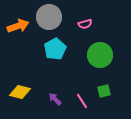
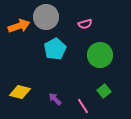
gray circle: moved 3 px left
orange arrow: moved 1 px right
green square: rotated 24 degrees counterclockwise
pink line: moved 1 px right, 5 px down
